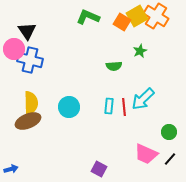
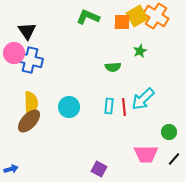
orange square: rotated 30 degrees counterclockwise
pink circle: moved 4 px down
green semicircle: moved 1 px left, 1 px down
brown ellipse: moved 1 px right; rotated 25 degrees counterclockwise
pink trapezoid: rotated 25 degrees counterclockwise
black line: moved 4 px right
